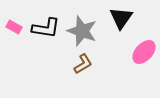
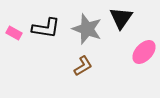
pink rectangle: moved 6 px down
gray star: moved 5 px right, 2 px up
brown L-shape: moved 2 px down
